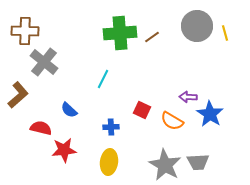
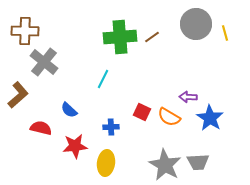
gray circle: moved 1 px left, 2 px up
green cross: moved 4 px down
red square: moved 2 px down
blue star: moved 4 px down
orange semicircle: moved 3 px left, 4 px up
red star: moved 11 px right, 4 px up
yellow ellipse: moved 3 px left, 1 px down
